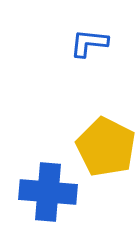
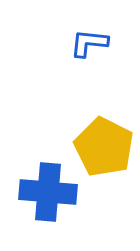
yellow pentagon: moved 2 px left
